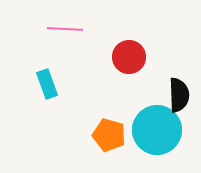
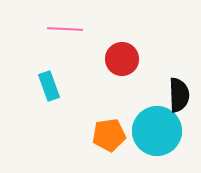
red circle: moved 7 px left, 2 px down
cyan rectangle: moved 2 px right, 2 px down
cyan circle: moved 1 px down
orange pentagon: rotated 24 degrees counterclockwise
